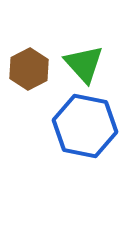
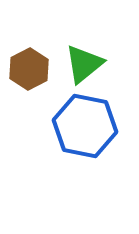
green triangle: rotated 33 degrees clockwise
